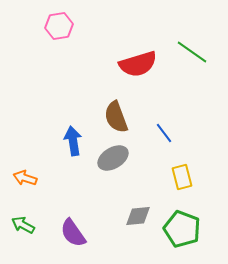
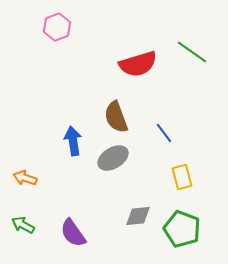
pink hexagon: moved 2 px left, 1 px down; rotated 12 degrees counterclockwise
